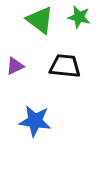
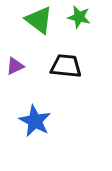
green triangle: moved 1 px left
black trapezoid: moved 1 px right
blue star: rotated 20 degrees clockwise
